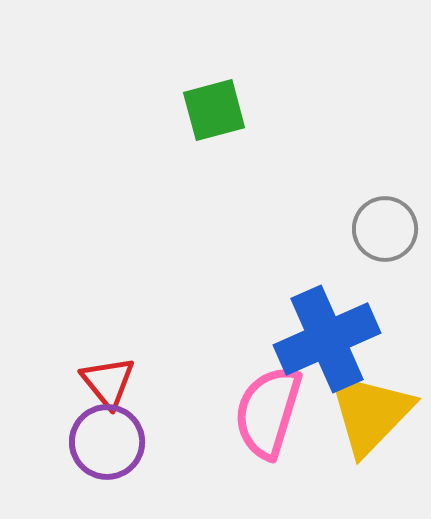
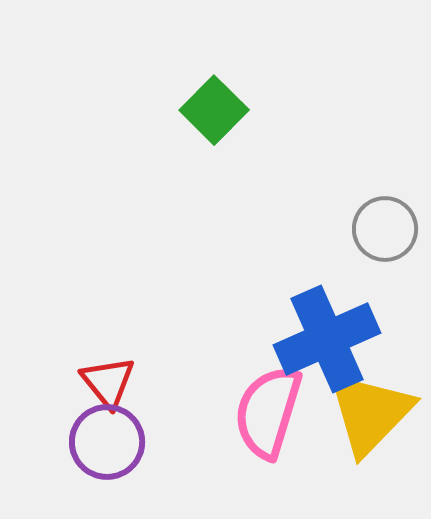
green square: rotated 30 degrees counterclockwise
